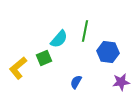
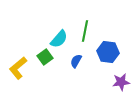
green square: moved 1 px right, 1 px up; rotated 14 degrees counterclockwise
blue semicircle: moved 21 px up
